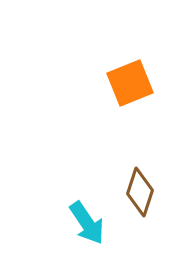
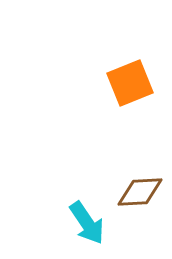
brown diamond: rotated 69 degrees clockwise
